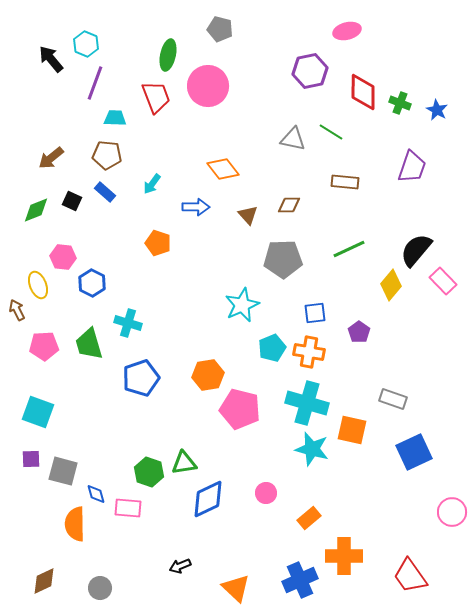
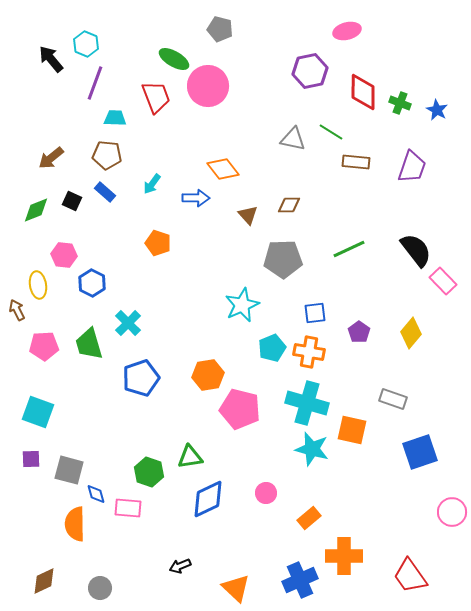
green ellipse at (168, 55): moved 6 px right, 4 px down; rotated 72 degrees counterclockwise
brown rectangle at (345, 182): moved 11 px right, 20 px up
blue arrow at (196, 207): moved 9 px up
black semicircle at (416, 250): rotated 102 degrees clockwise
pink hexagon at (63, 257): moved 1 px right, 2 px up
yellow ellipse at (38, 285): rotated 12 degrees clockwise
yellow diamond at (391, 285): moved 20 px right, 48 px down
cyan cross at (128, 323): rotated 28 degrees clockwise
blue square at (414, 452): moved 6 px right; rotated 6 degrees clockwise
green triangle at (184, 463): moved 6 px right, 6 px up
gray square at (63, 471): moved 6 px right, 1 px up
